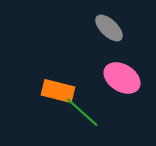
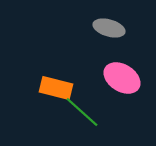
gray ellipse: rotated 28 degrees counterclockwise
orange rectangle: moved 2 px left, 3 px up
